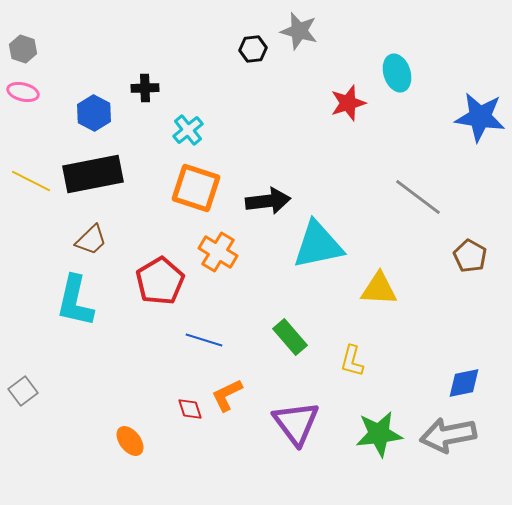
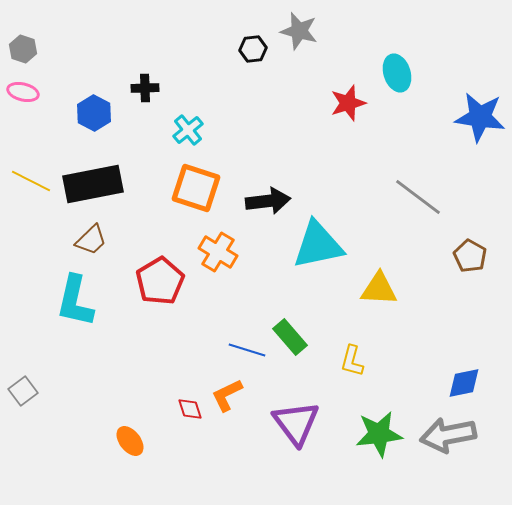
black rectangle: moved 10 px down
blue line: moved 43 px right, 10 px down
